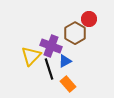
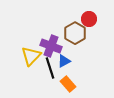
blue triangle: moved 1 px left
black line: moved 1 px right, 1 px up
